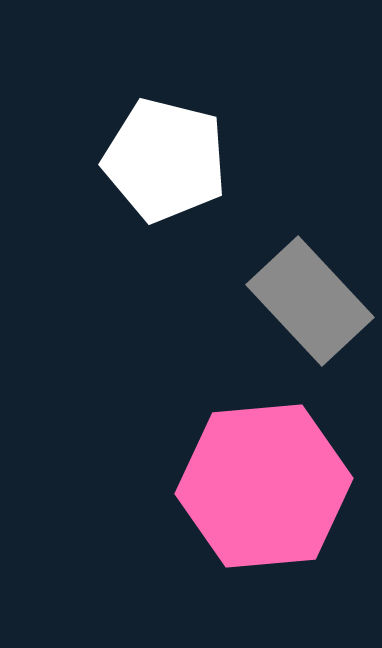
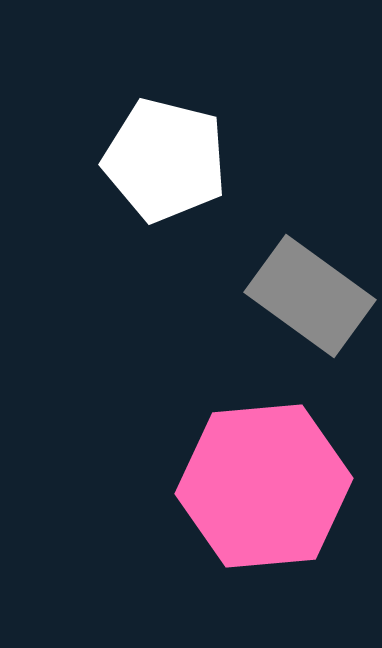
gray rectangle: moved 5 px up; rotated 11 degrees counterclockwise
